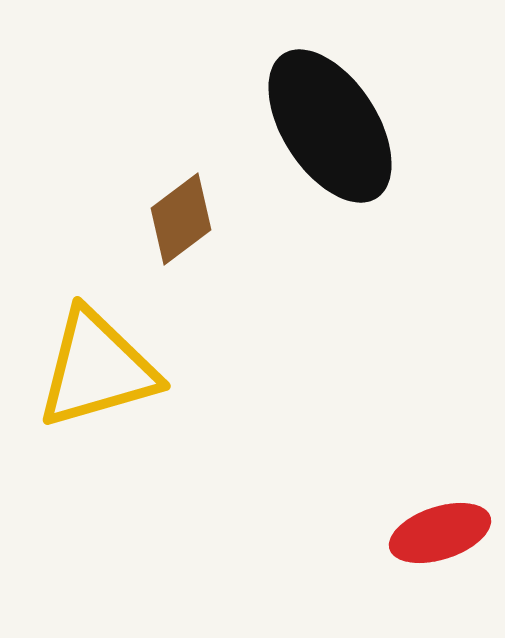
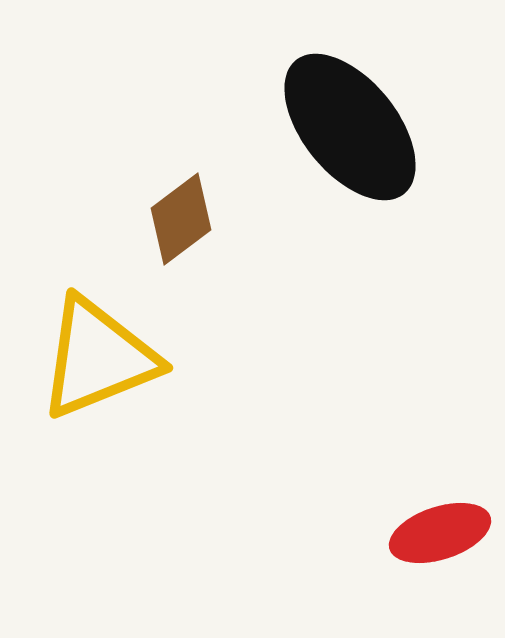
black ellipse: moved 20 px right, 1 px down; rotated 6 degrees counterclockwise
yellow triangle: moved 1 px right, 11 px up; rotated 6 degrees counterclockwise
